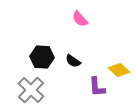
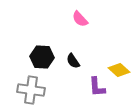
black semicircle: rotated 21 degrees clockwise
gray cross: rotated 36 degrees counterclockwise
